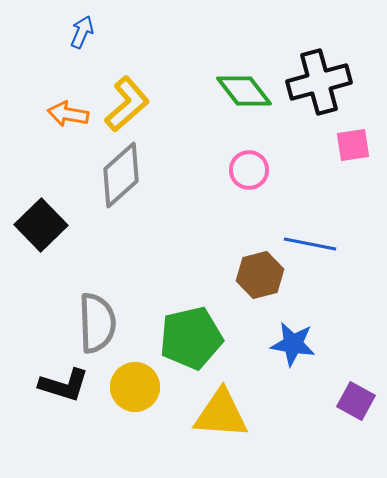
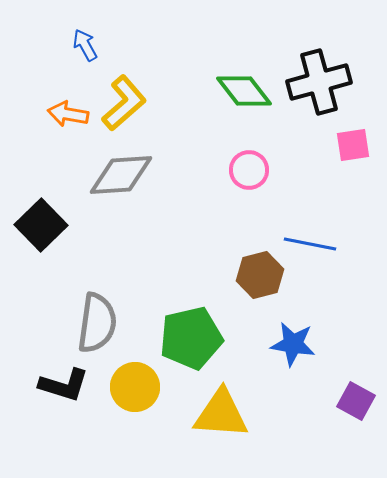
blue arrow: moved 3 px right, 13 px down; rotated 52 degrees counterclockwise
yellow L-shape: moved 3 px left, 1 px up
gray diamond: rotated 38 degrees clockwise
gray semicircle: rotated 10 degrees clockwise
